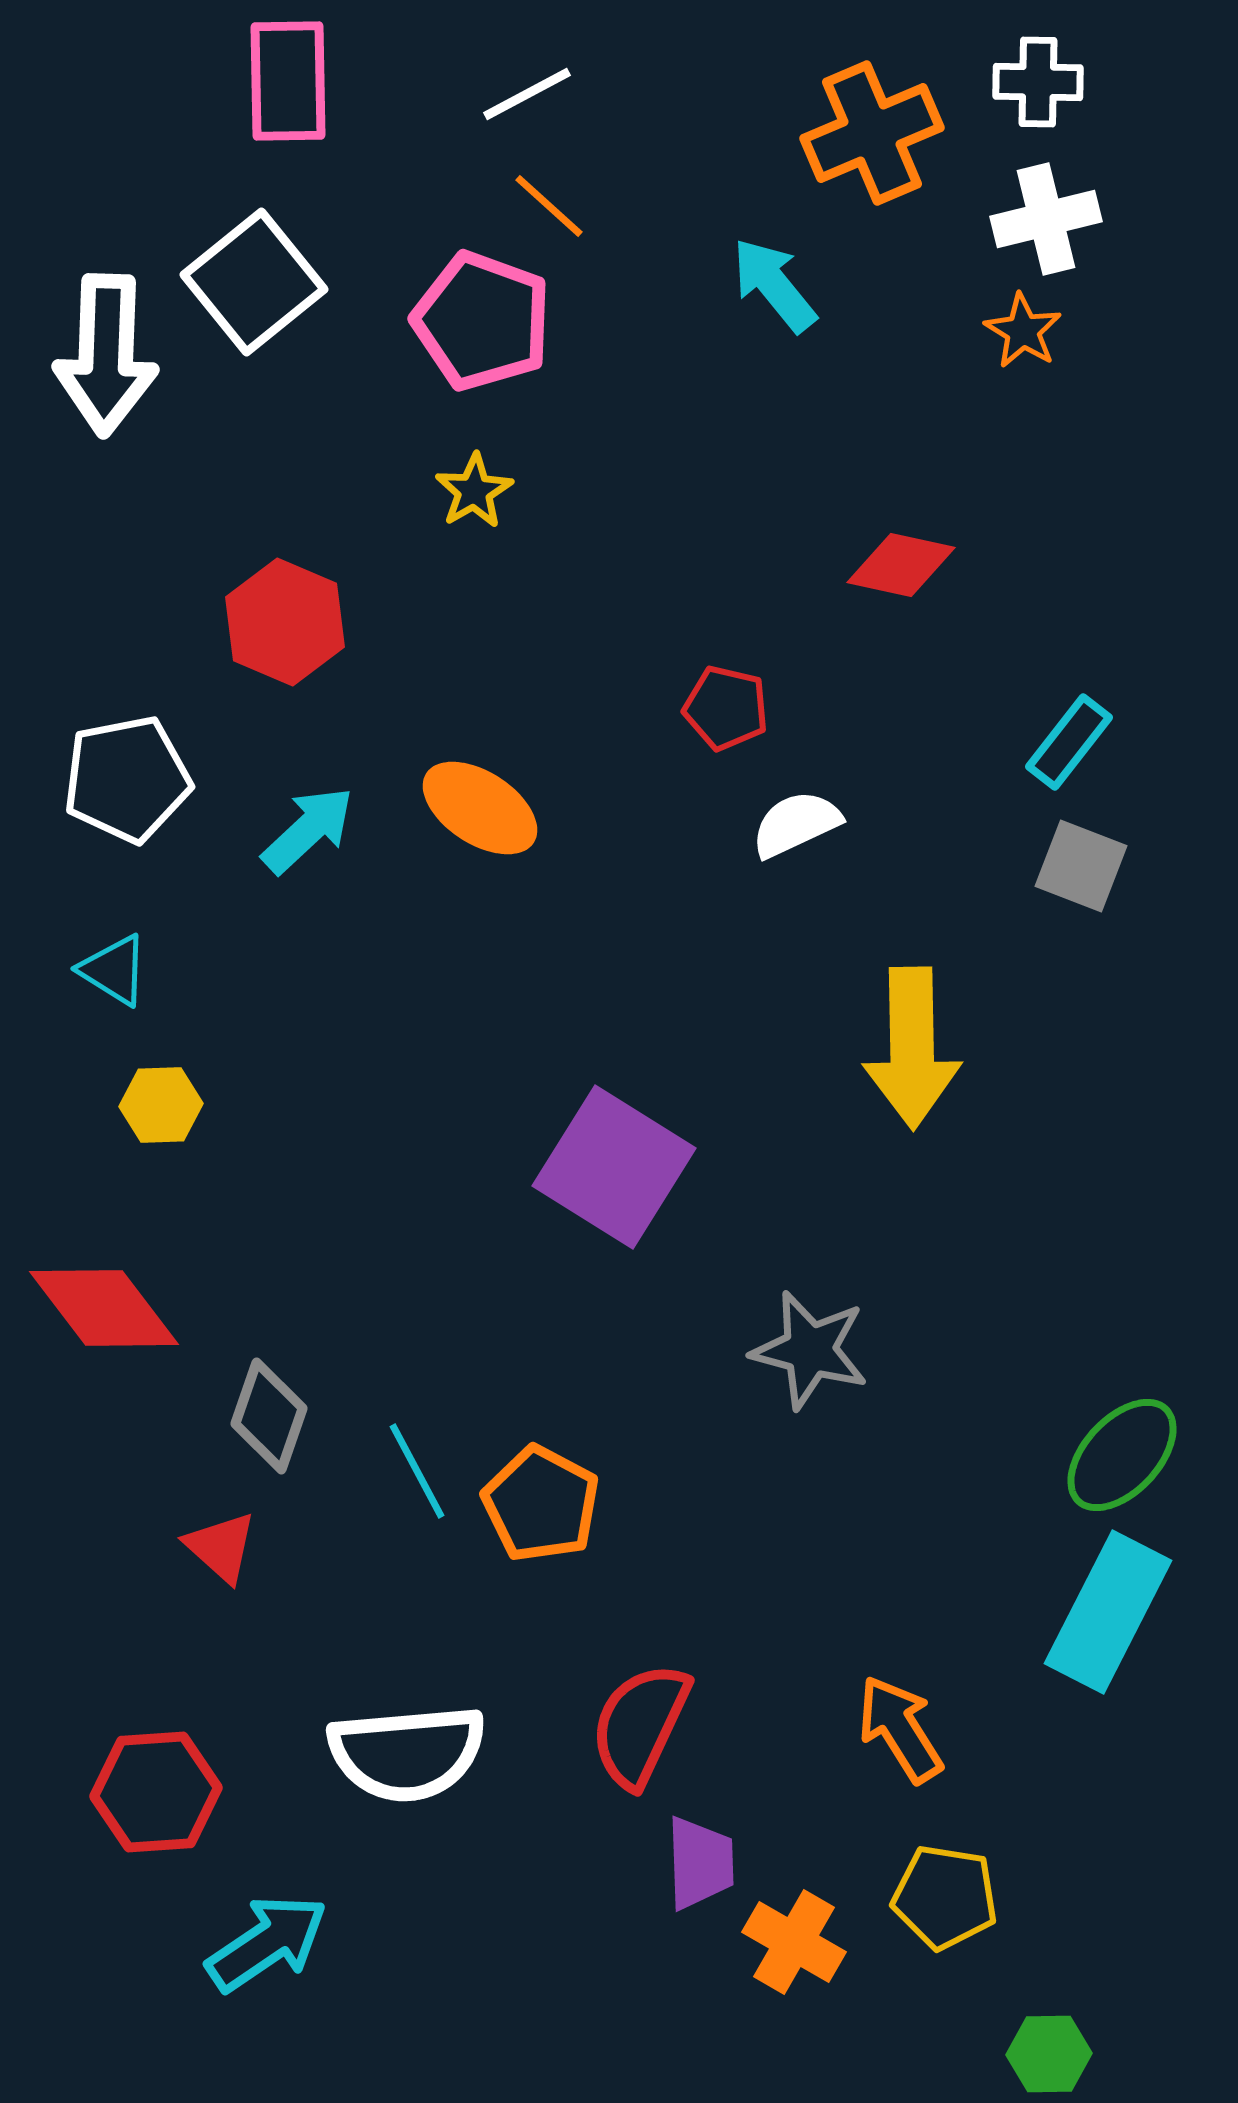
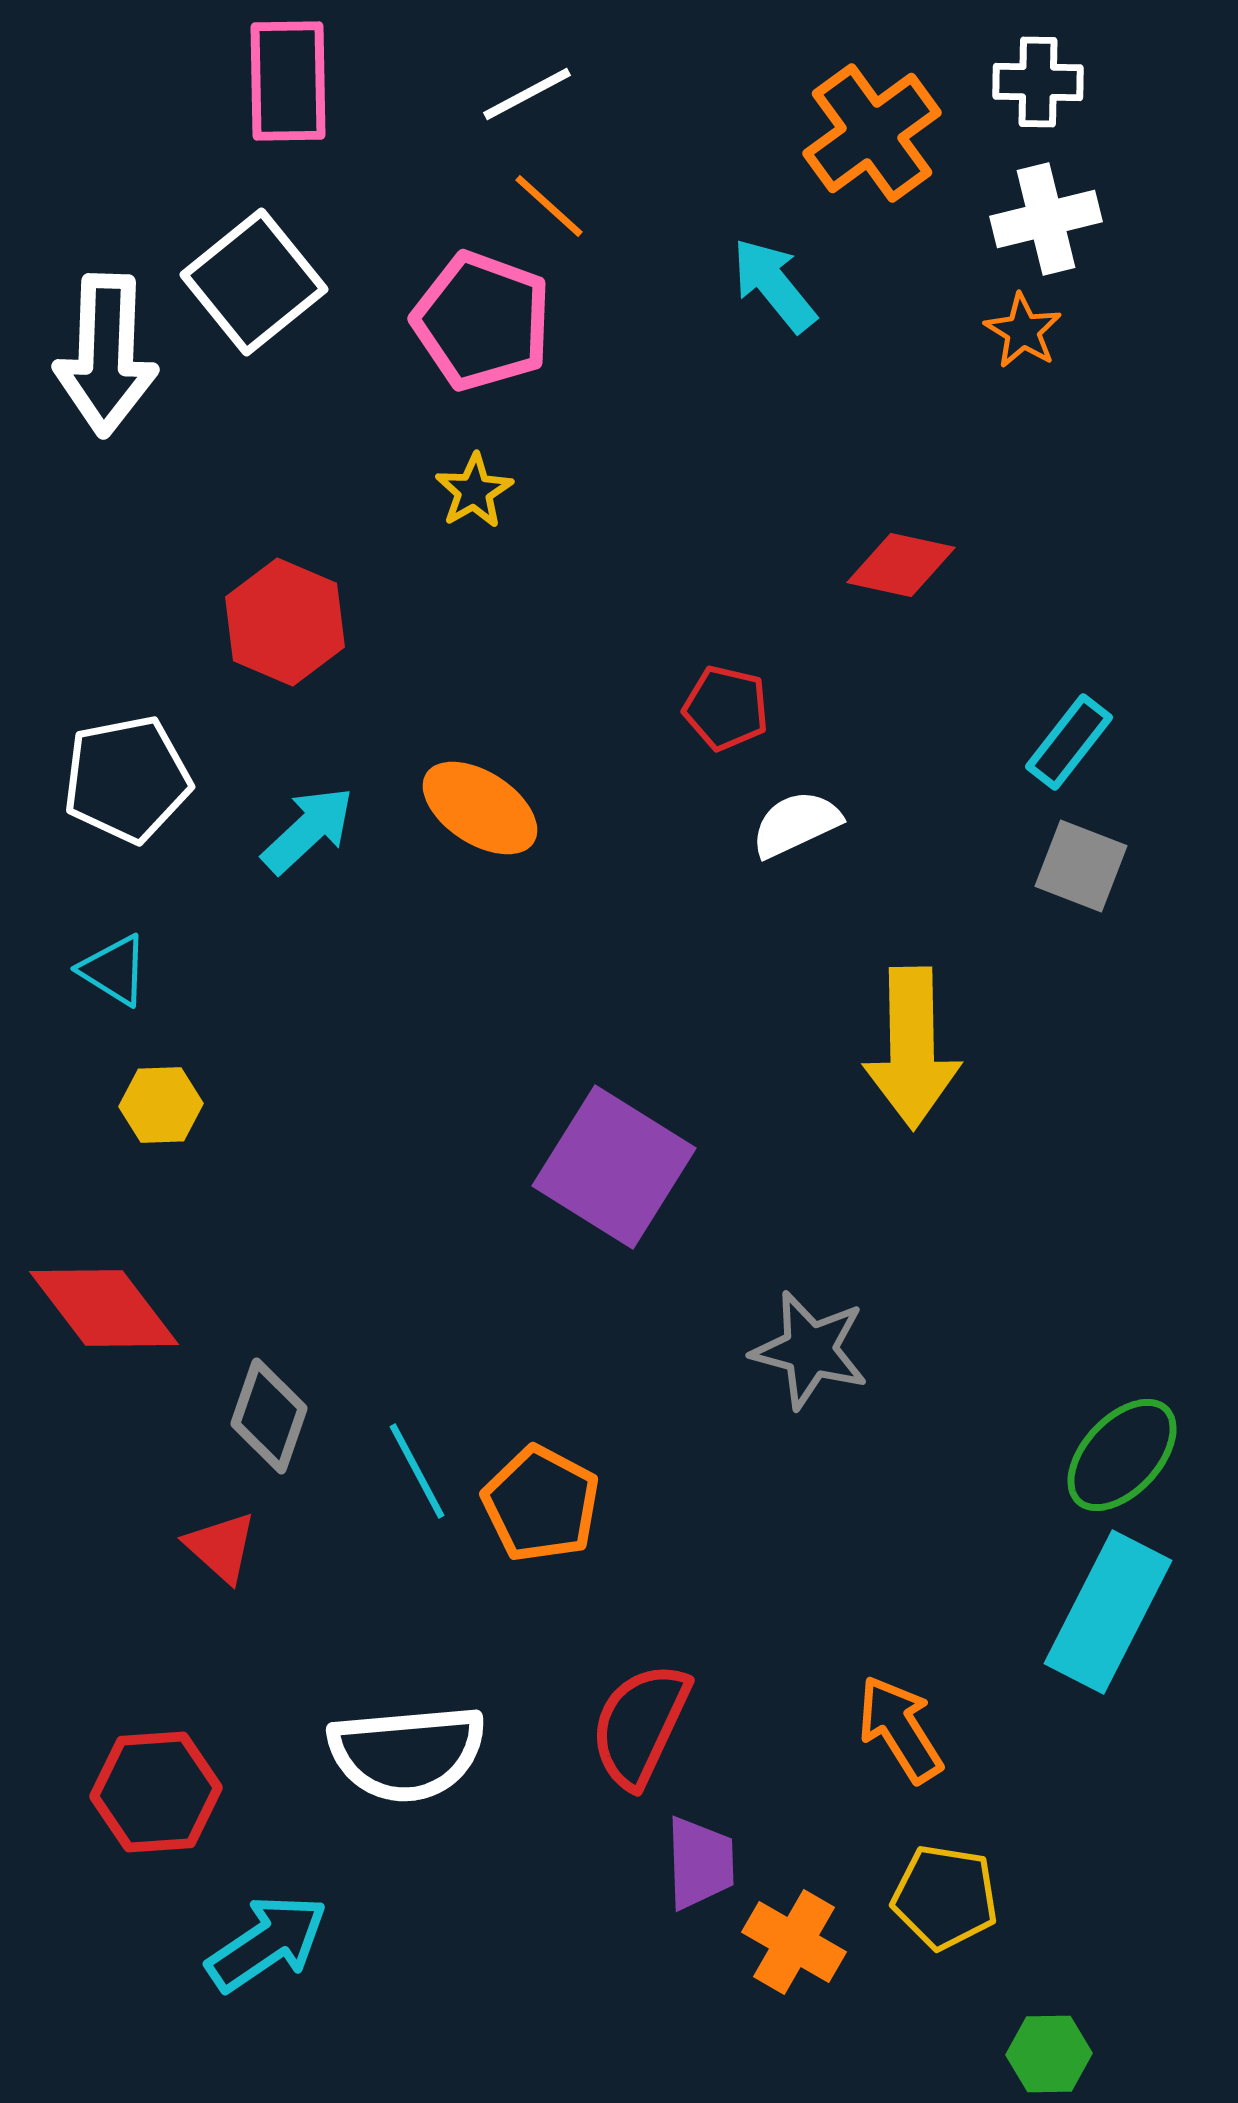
orange cross at (872, 133): rotated 13 degrees counterclockwise
